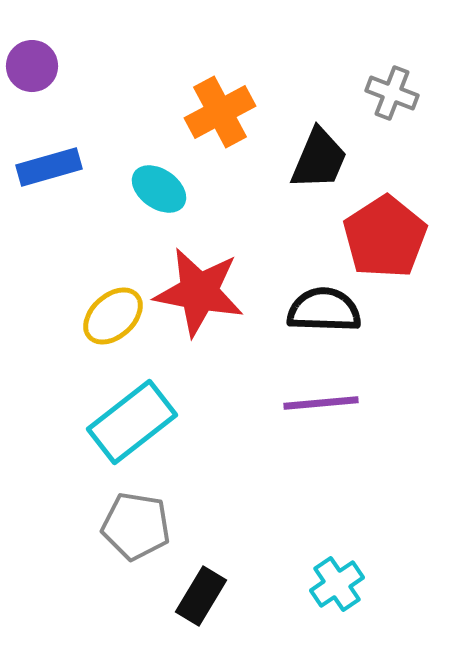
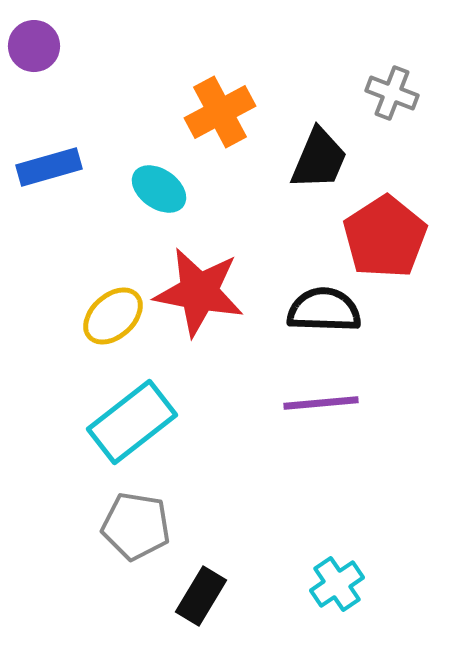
purple circle: moved 2 px right, 20 px up
